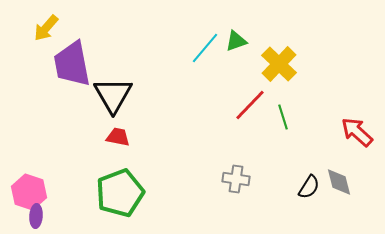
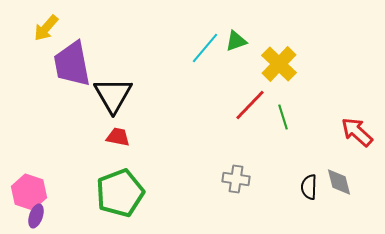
black semicircle: rotated 150 degrees clockwise
purple ellipse: rotated 15 degrees clockwise
